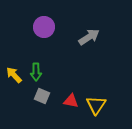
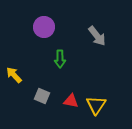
gray arrow: moved 8 px right, 1 px up; rotated 85 degrees clockwise
green arrow: moved 24 px right, 13 px up
